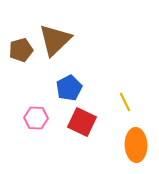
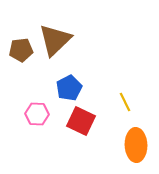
brown pentagon: rotated 10 degrees clockwise
pink hexagon: moved 1 px right, 4 px up
red square: moved 1 px left, 1 px up
